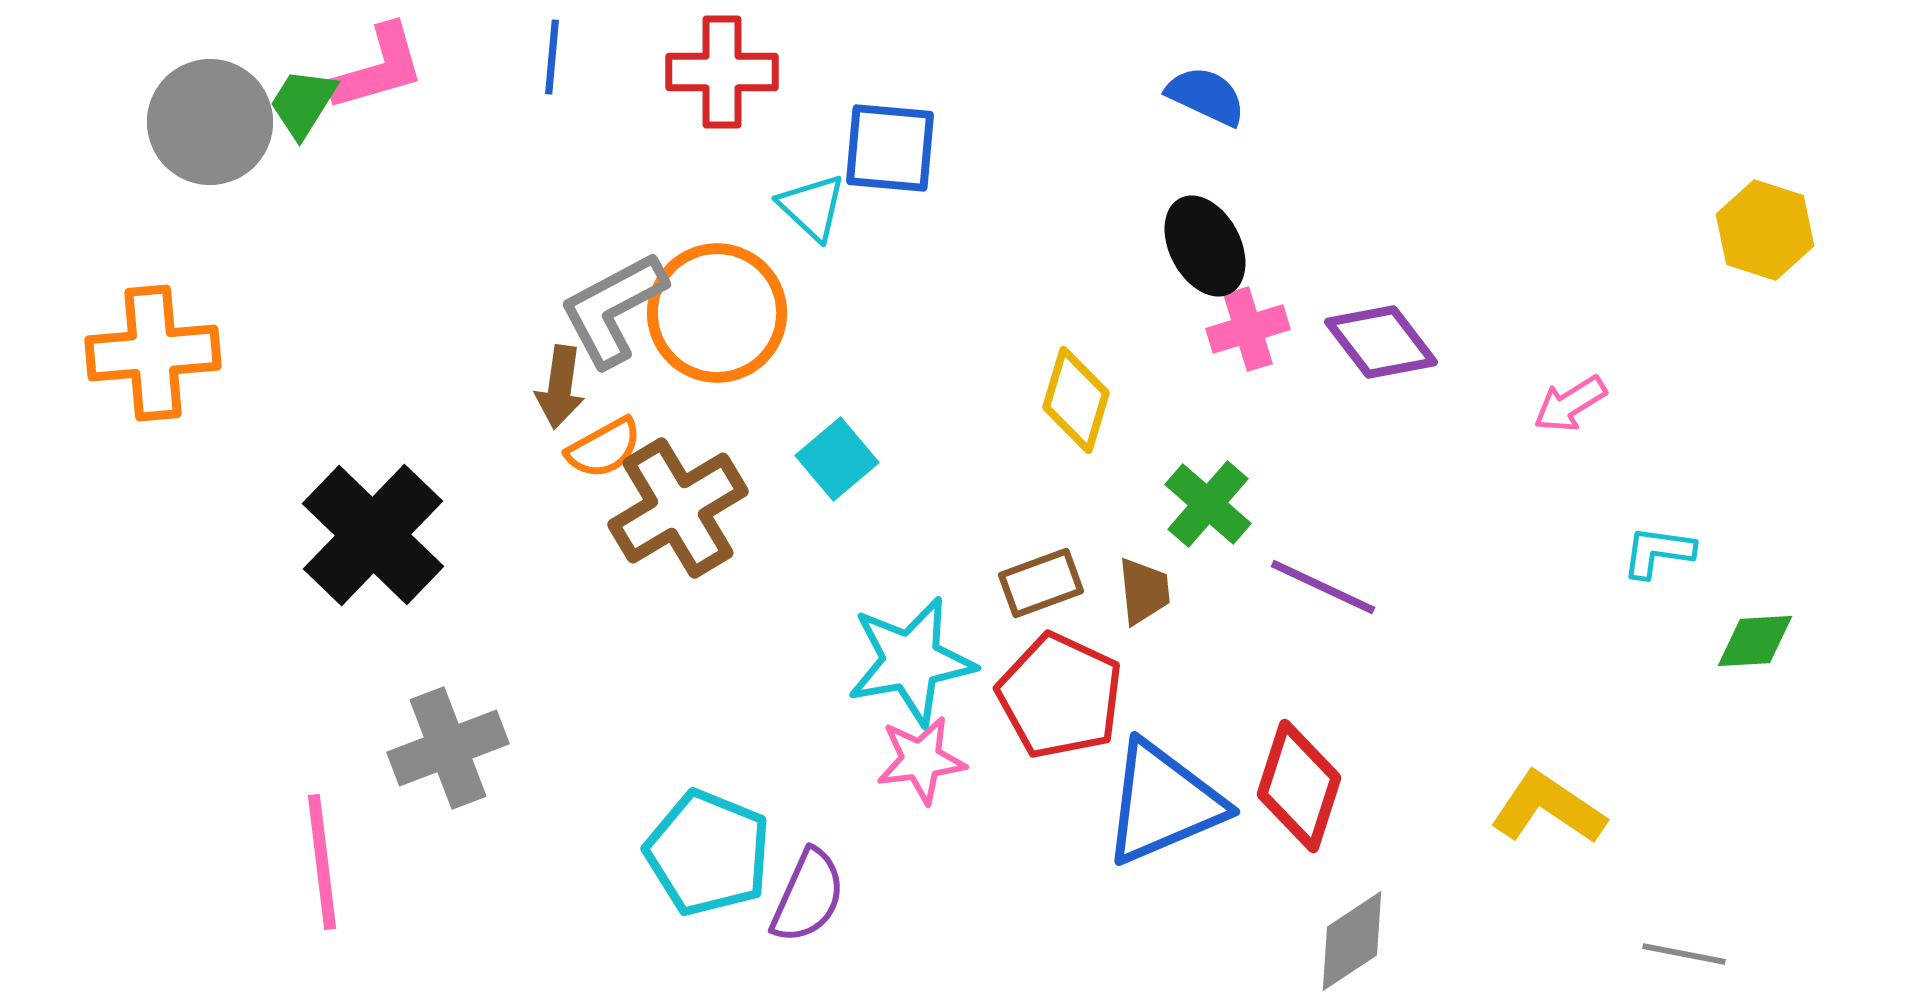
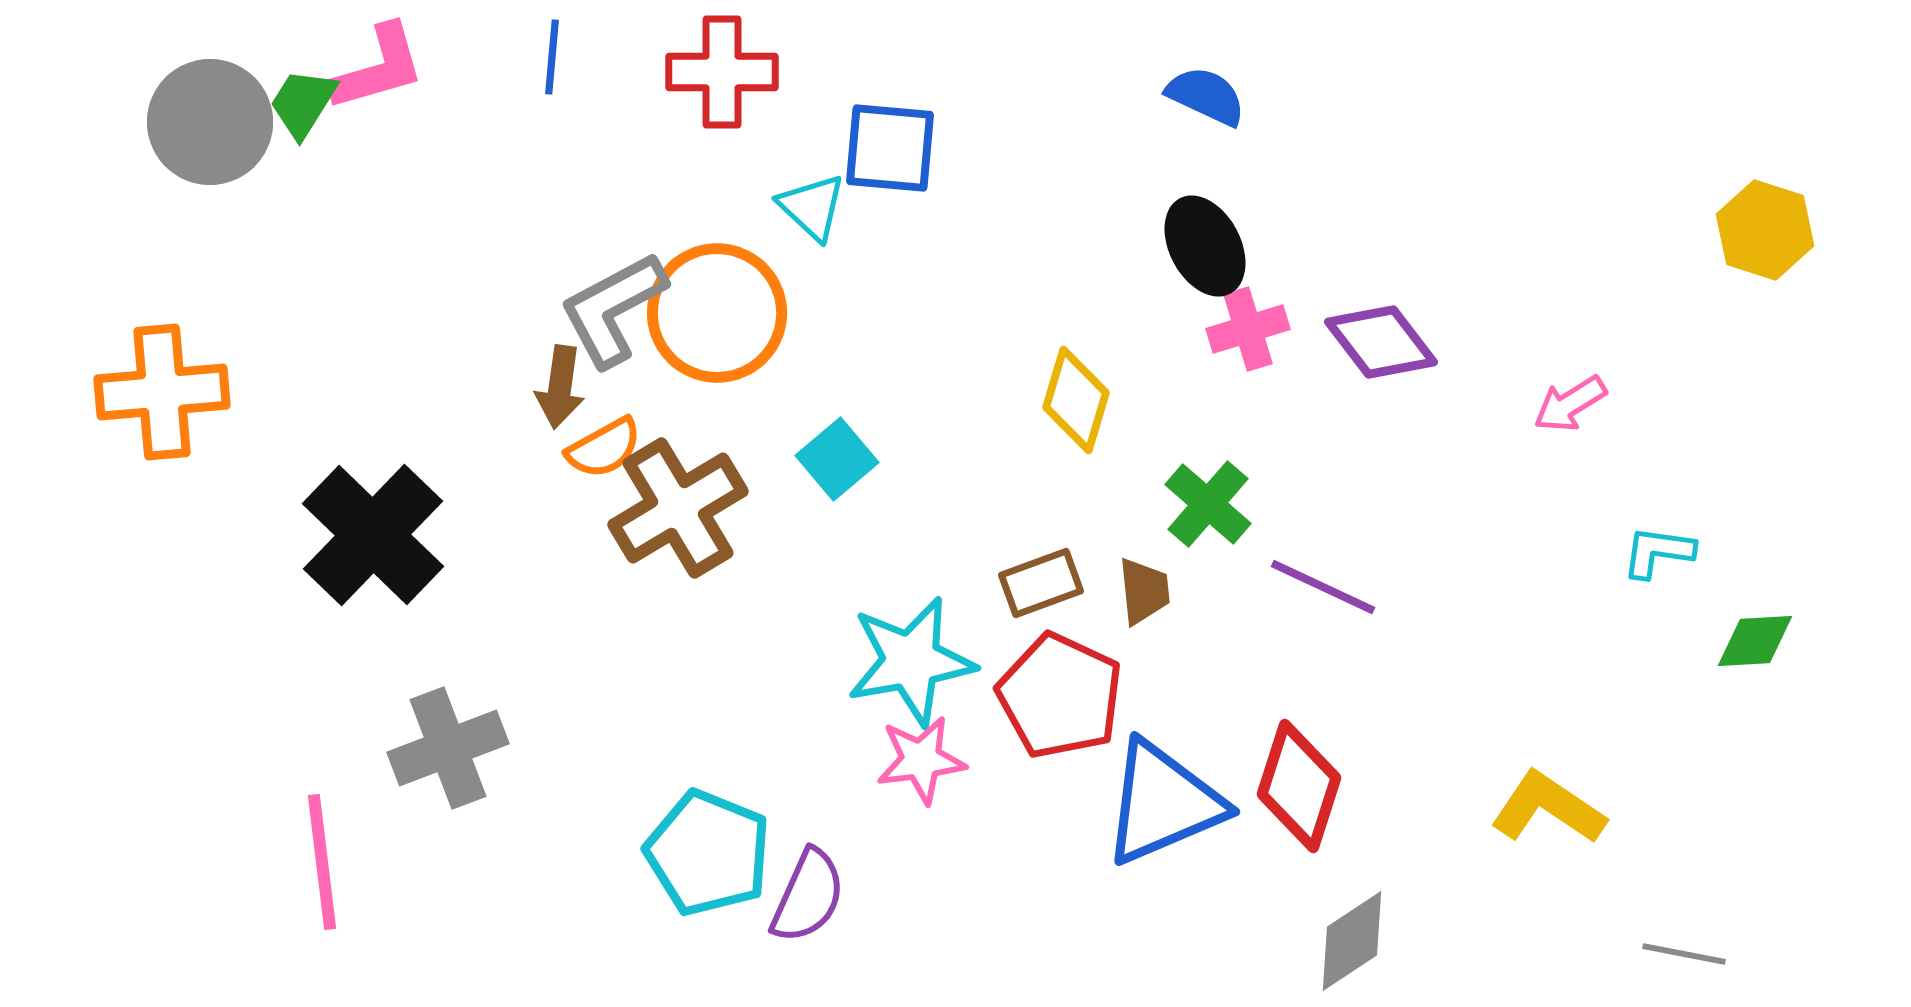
orange cross: moved 9 px right, 39 px down
